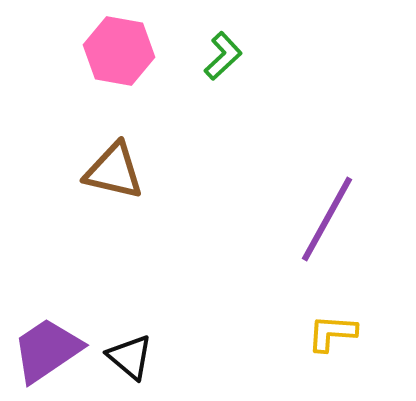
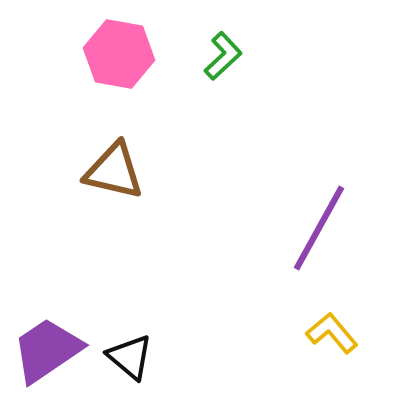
pink hexagon: moved 3 px down
purple line: moved 8 px left, 9 px down
yellow L-shape: rotated 46 degrees clockwise
